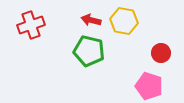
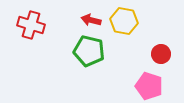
red cross: rotated 36 degrees clockwise
red circle: moved 1 px down
